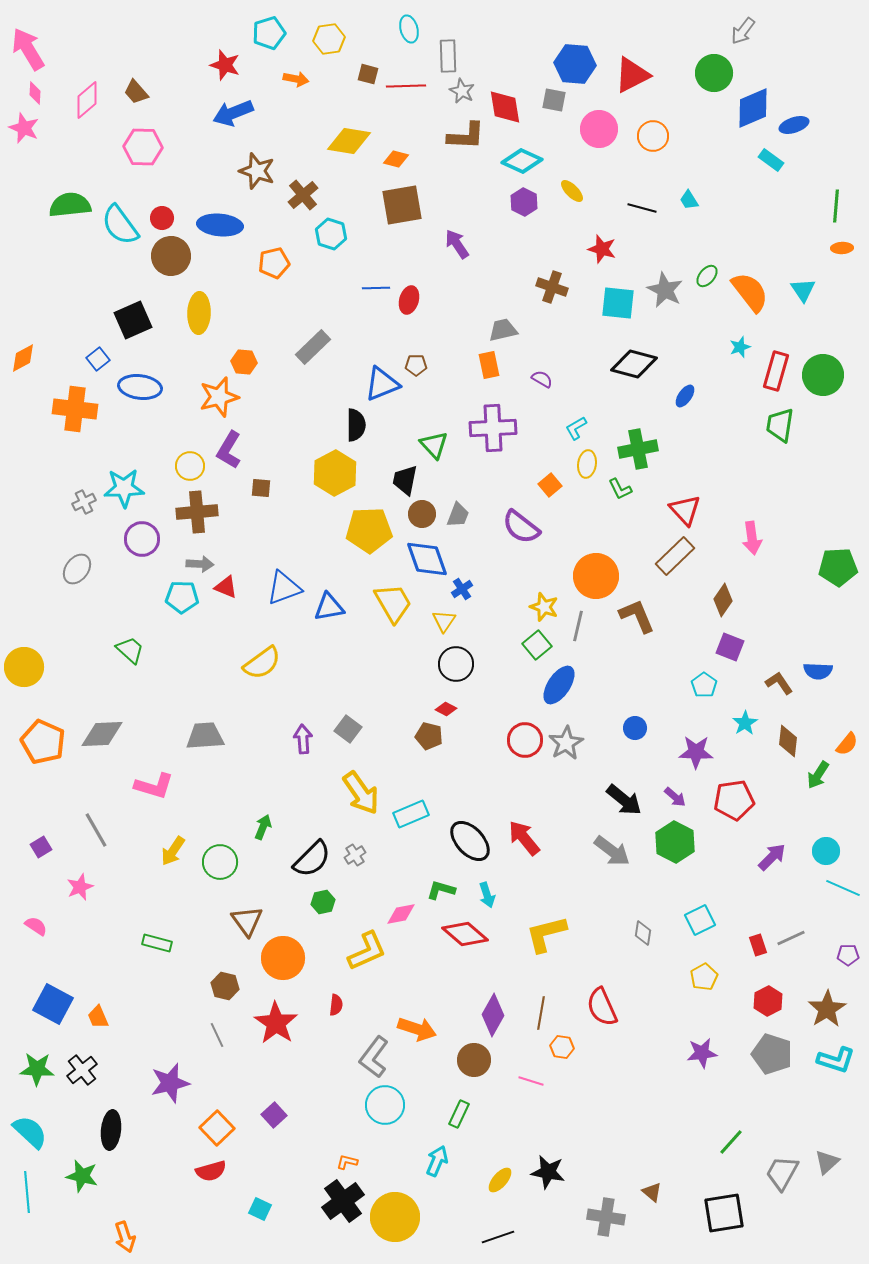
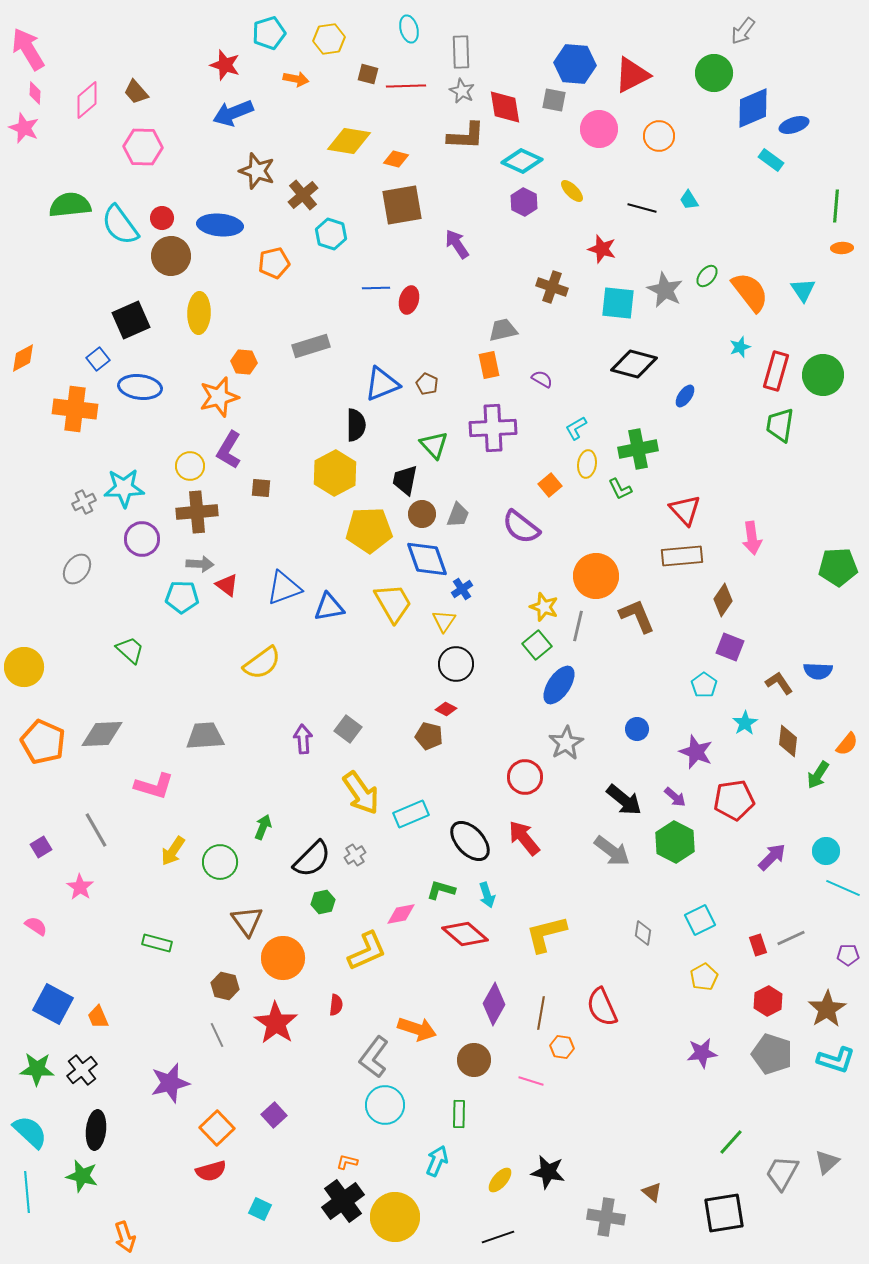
gray rectangle at (448, 56): moved 13 px right, 4 px up
orange circle at (653, 136): moved 6 px right
black square at (133, 320): moved 2 px left
gray rectangle at (313, 347): moved 2 px left, 1 px up; rotated 27 degrees clockwise
brown pentagon at (416, 365): moved 11 px right, 19 px down; rotated 25 degrees clockwise
brown rectangle at (675, 556): moved 7 px right; rotated 39 degrees clockwise
red triangle at (226, 587): moved 1 px right, 2 px up; rotated 15 degrees clockwise
blue circle at (635, 728): moved 2 px right, 1 px down
red circle at (525, 740): moved 37 px down
purple star at (696, 752): rotated 20 degrees clockwise
pink star at (80, 887): rotated 16 degrees counterclockwise
purple diamond at (493, 1015): moved 1 px right, 11 px up
green rectangle at (459, 1114): rotated 24 degrees counterclockwise
black ellipse at (111, 1130): moved 15 px left
